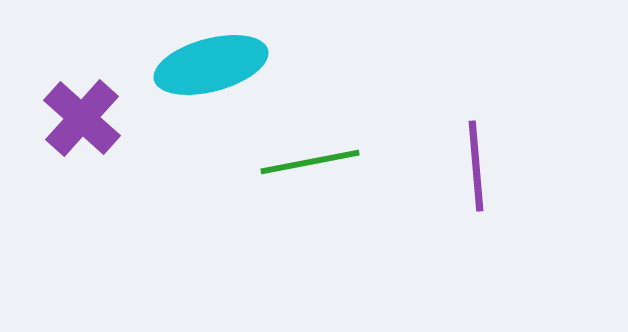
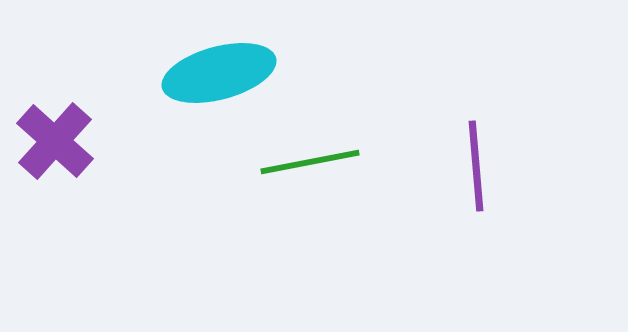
cyan ellipse: moved 8 px right, 8 px down
purple cross: moved 27 px left, 23 px down
